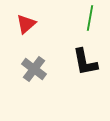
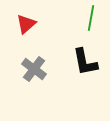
green line: moved 1 px right
